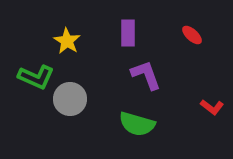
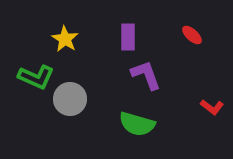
purple rectangle: moved 4 px down
yellow star: moved 2 px left, 2 px up
